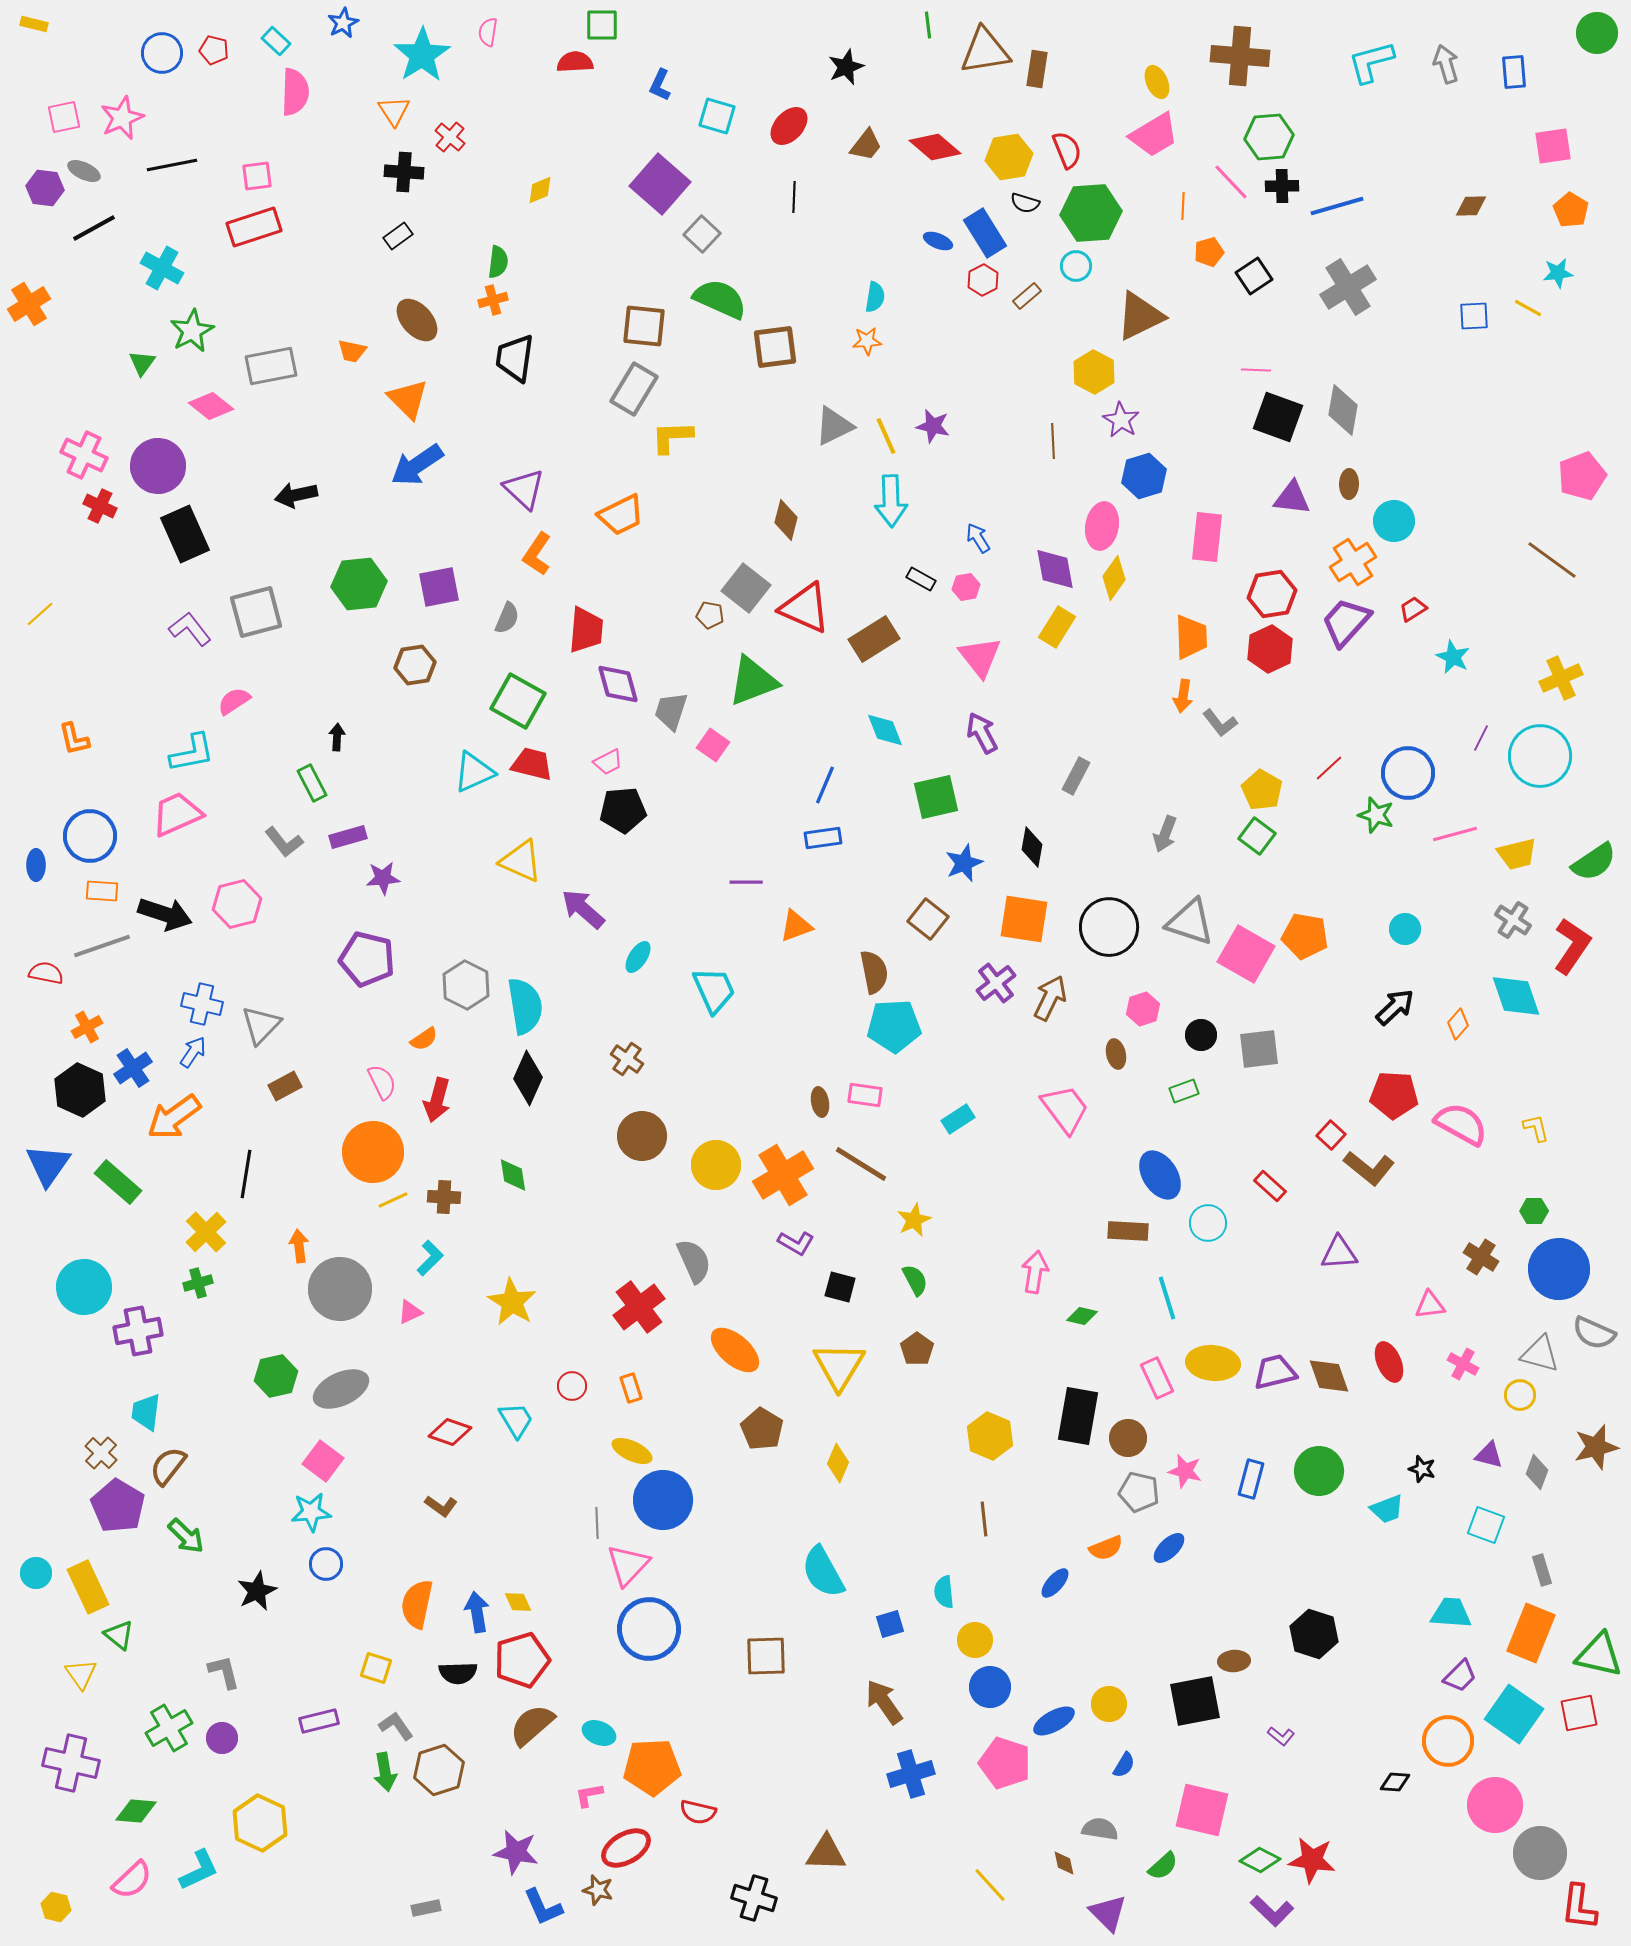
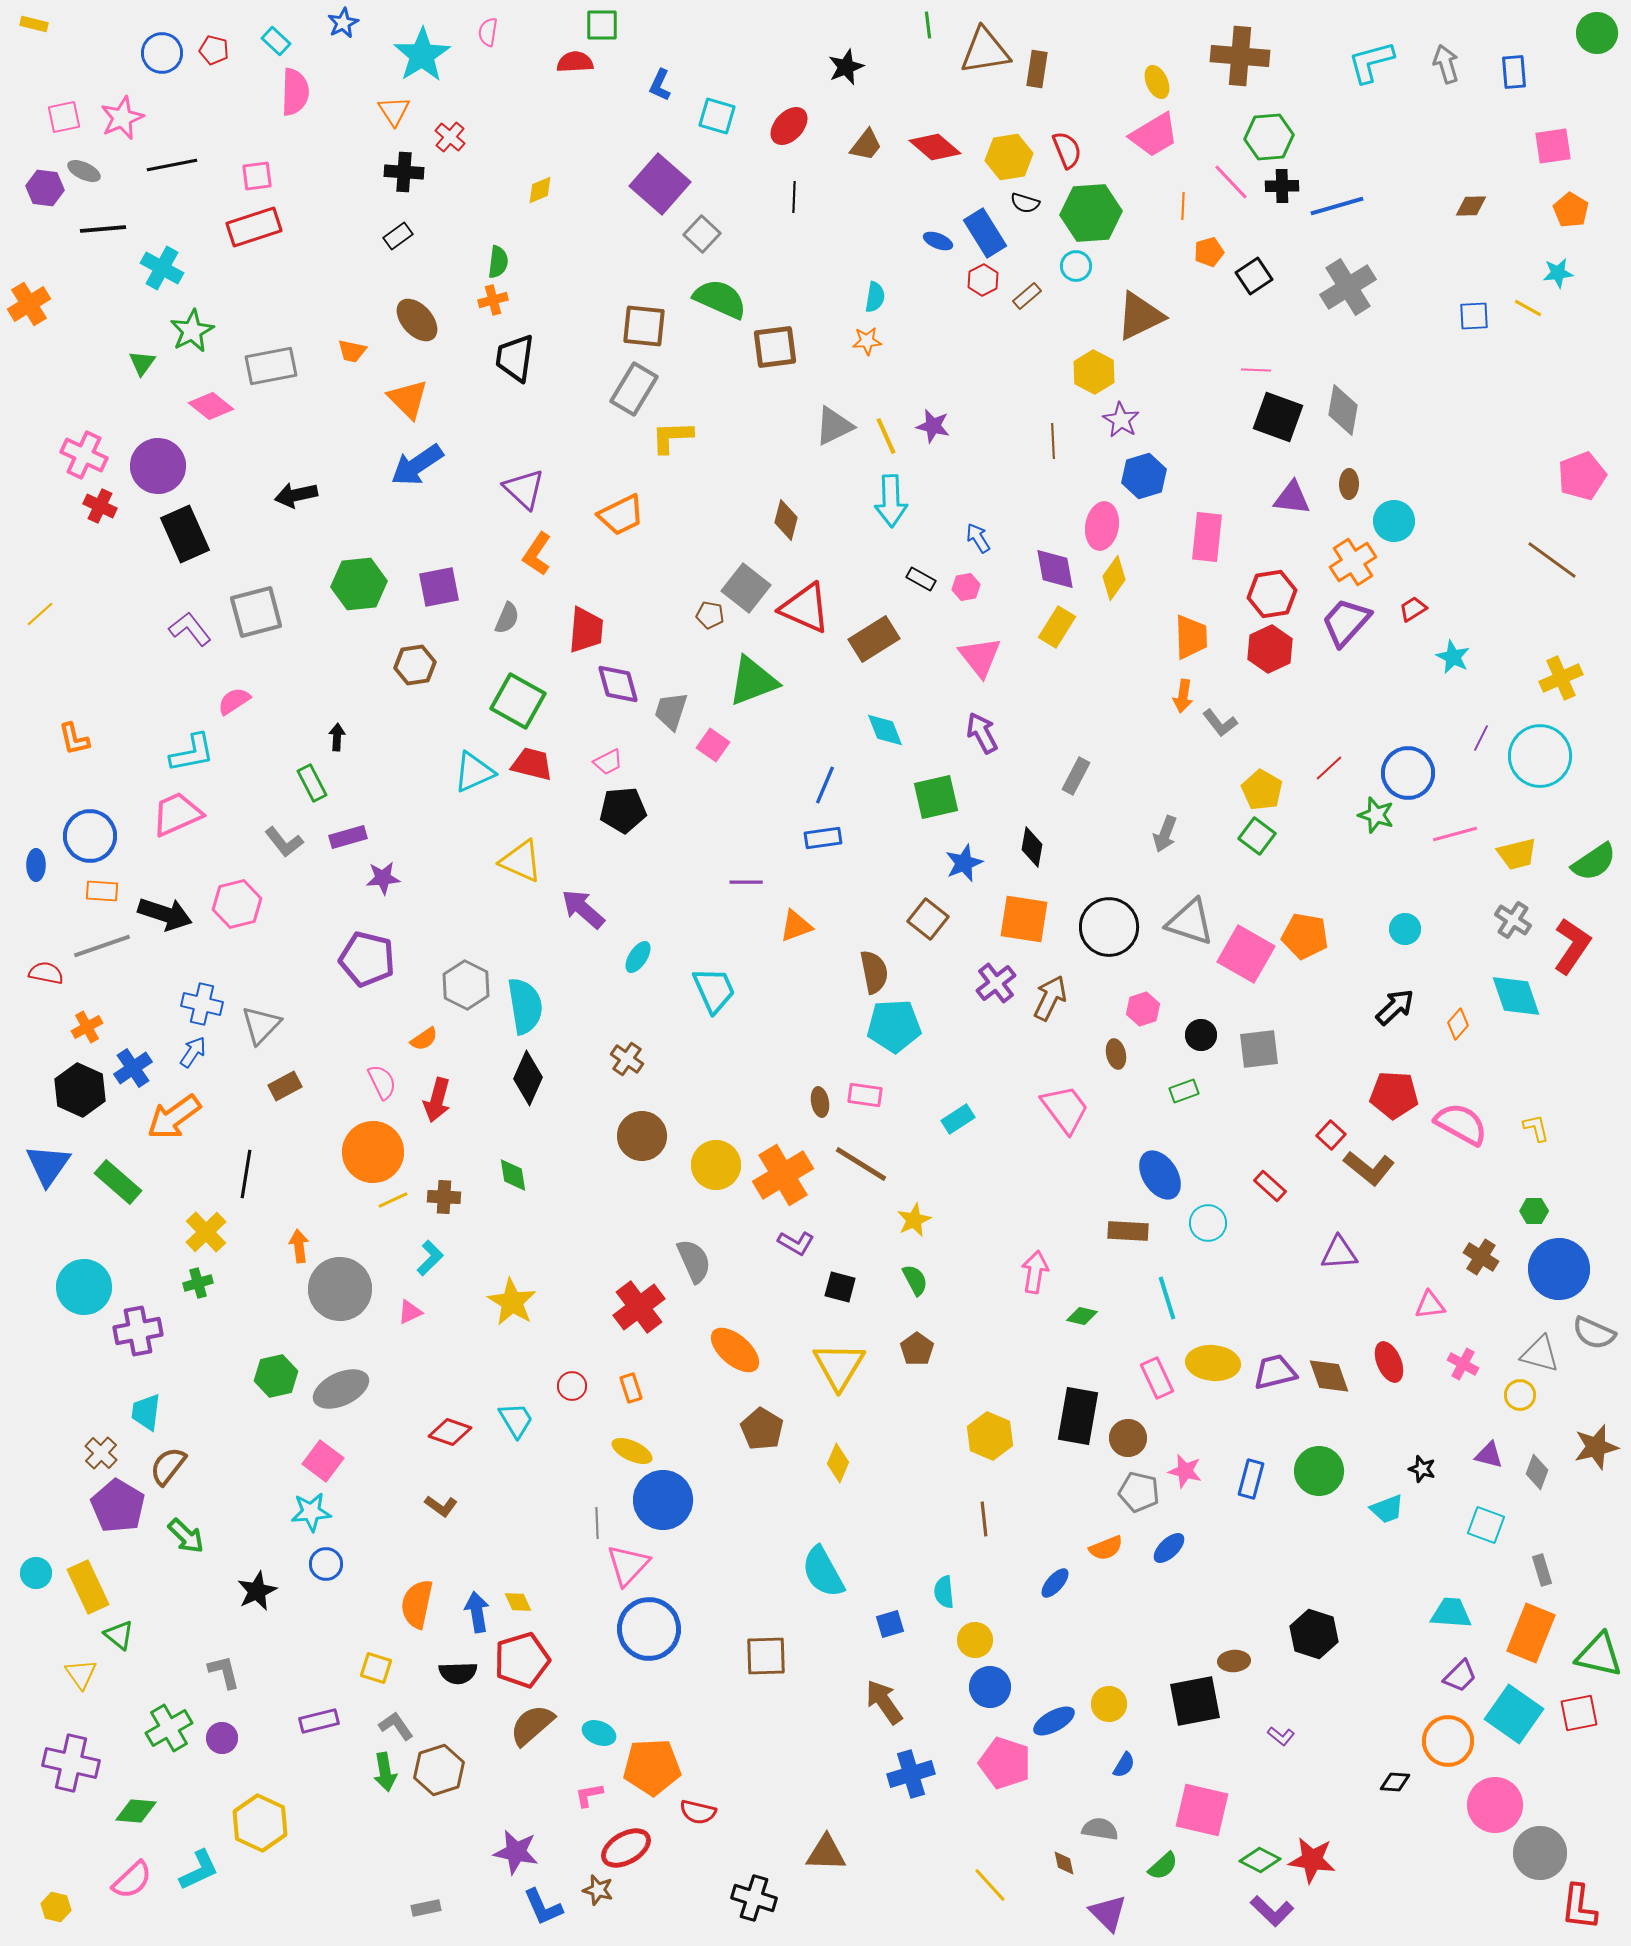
black line at (94, 228): moved 9 px right, 1 px down; rotated 24 degrees clockwise
